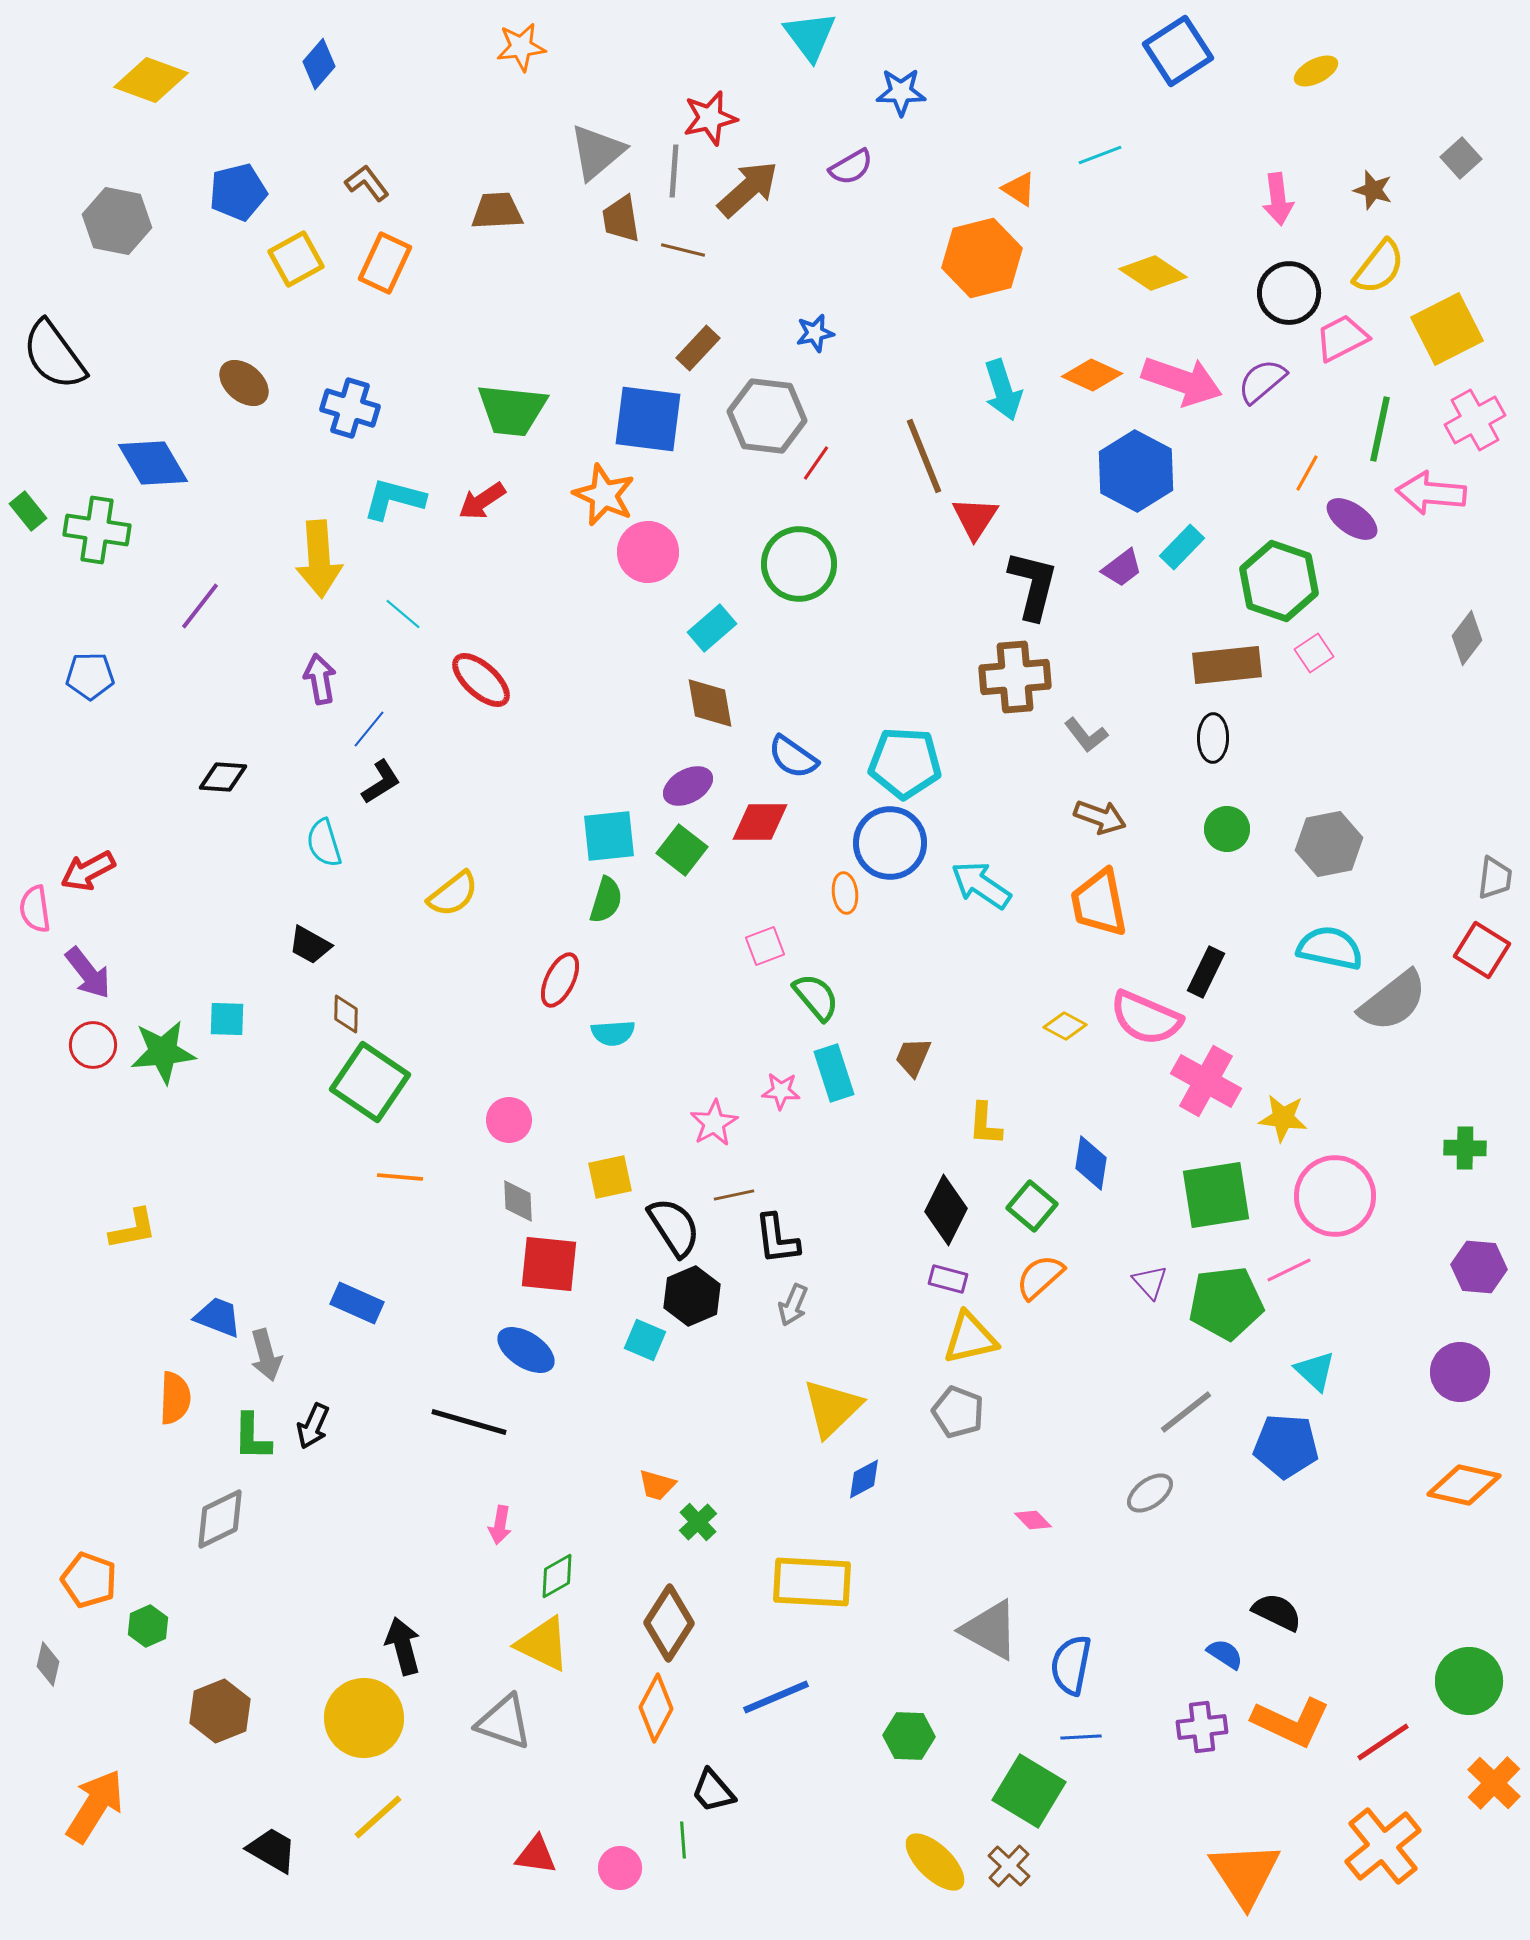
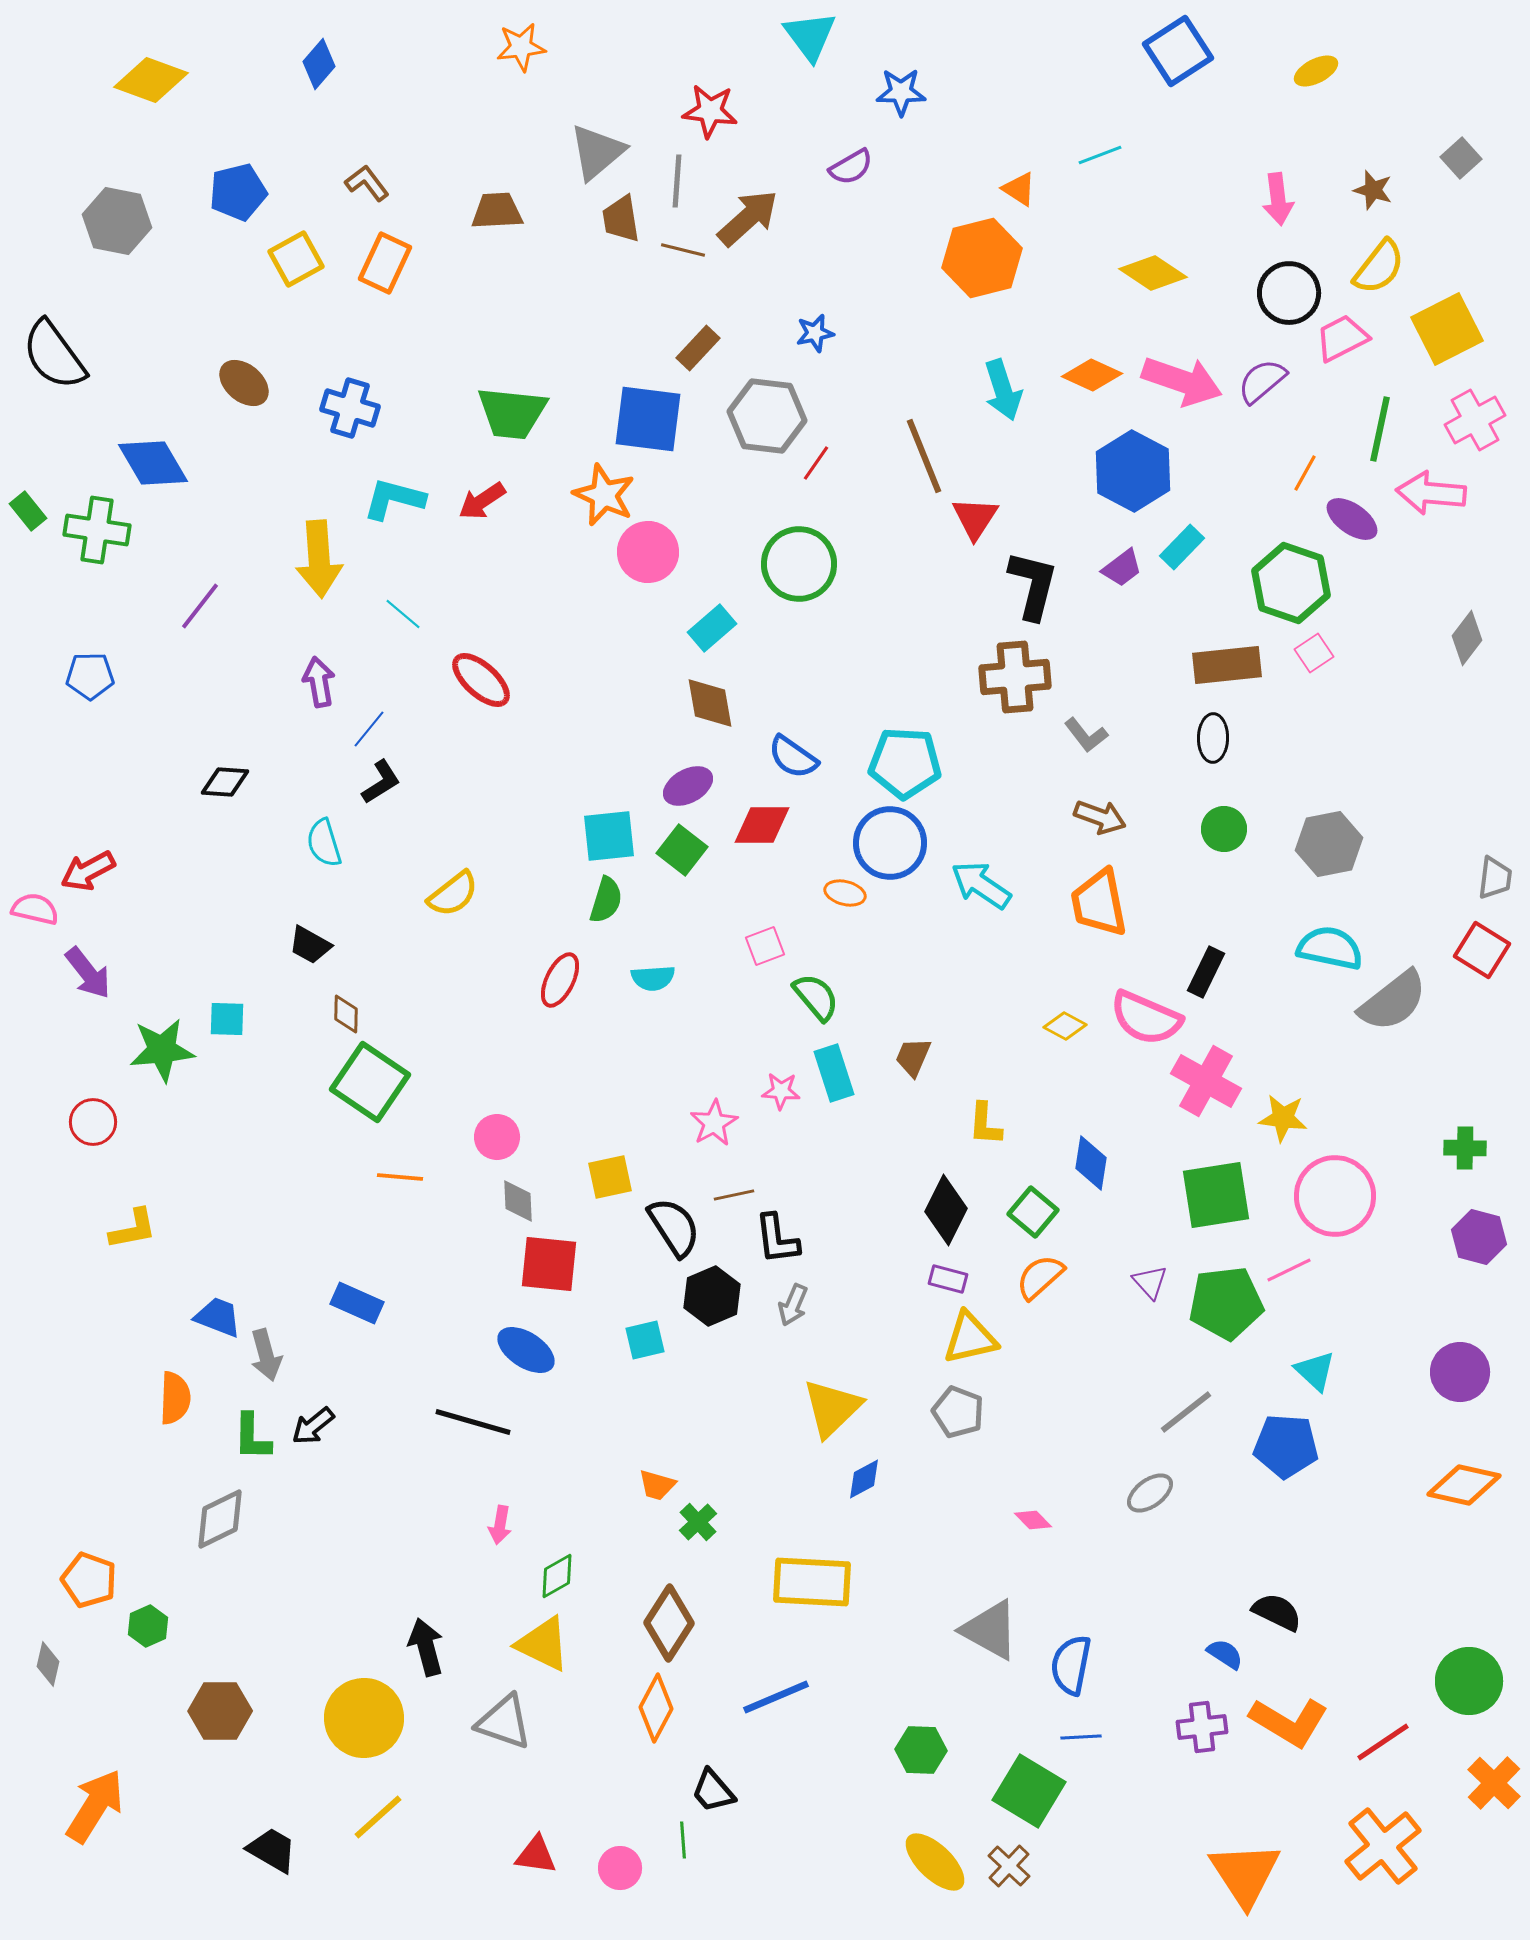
red star at (710, 118): moved 7 px up; rotated 20 degrees clockwise
gray line at (674, 171): moved 3 px right, 10 px down
brown arrow at (748, 189): moved 29 px down
green trapezoid at (512, 410): moved 3 px down
blue hexagon at (1136, 471): moved 3 px left
orange line at (1307, 473): moved 2 px left
green hexagon at (1279, 581): moved 12 px right, 2 px down
purple arrow at (320, 679): moved 1 px left, 3 px down
black diamond at (223, 777): moved 2 px right, 5 px down
red diamond at (760, 822): moved 2 px right, 3 px down
green circle at (1227, 829): moved 3 px left
orange ellipse at (845, 893): rotated 69 degrees counterclockwise
pink semicircle at (35, 909): rotated 111 degrees clockwise
cyan semicircle at (613, 1033): moved 40 px right, 55 px up
red circle at (93, 1045): moved 77 px down
green star at (163, 1052): moved 1 px left, 2 px up
pink circle at (509, 1120): moved 12 px left, 17 px down
green square at (1032, 1206): moved 1 px right, 6 px down
purple hexagon at (1479, 1267): moved 30 px up; rotated 10 degrees clockwise
black hexagon at (692, 1296): moved 20 px right
cyan square at (645, 1340): rotated 36 degrees counterclockwise
black line at (469, 1422): moved 4 px right
black arrow at (313, 1426): rotated 27 degrees clockwise
black arrow at (403, 1646): moved 23 px right, 1 px down
brown hexagon at (220, 1711): rotated 22 degrees clockwise
orange L-shape at (1291, 1722): moved 2 px left; rotated 6 degrees clockwise
green hexagon at (909, 1736): moved 12 px right, 14 px down
